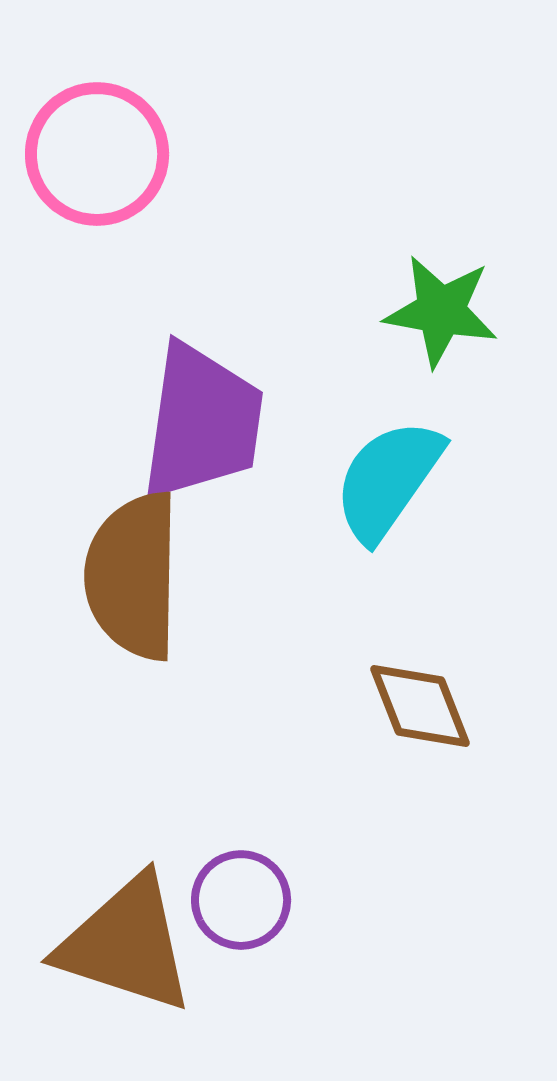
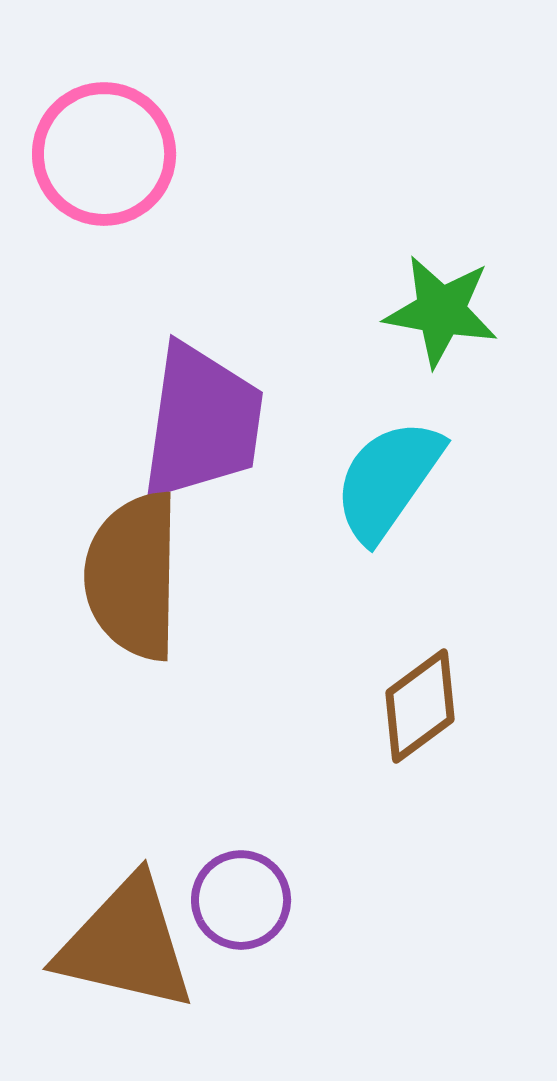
pink circle: moved 7 px right
brown diamond: rotated 75 degrees clockwise
brown triangle: rotated 5 degrees counterclockwise
